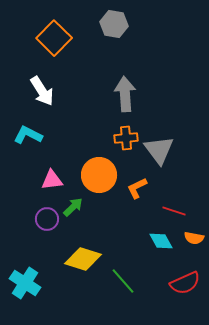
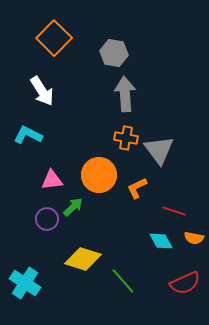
gray hexagon: moved 29 px down
orange cross: rotated 15 degrees clockwise
